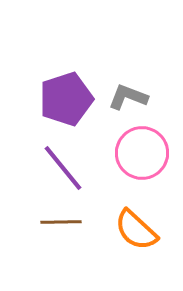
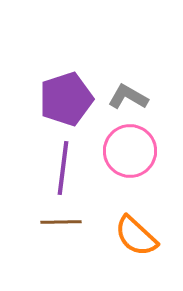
gray L-shape: rotated 9 degrees clockwise
pink circle: moved 12 px left, 2 px up
purple line: rotated 46 degrees clockwise
orange semicircle: moved 6 px down
